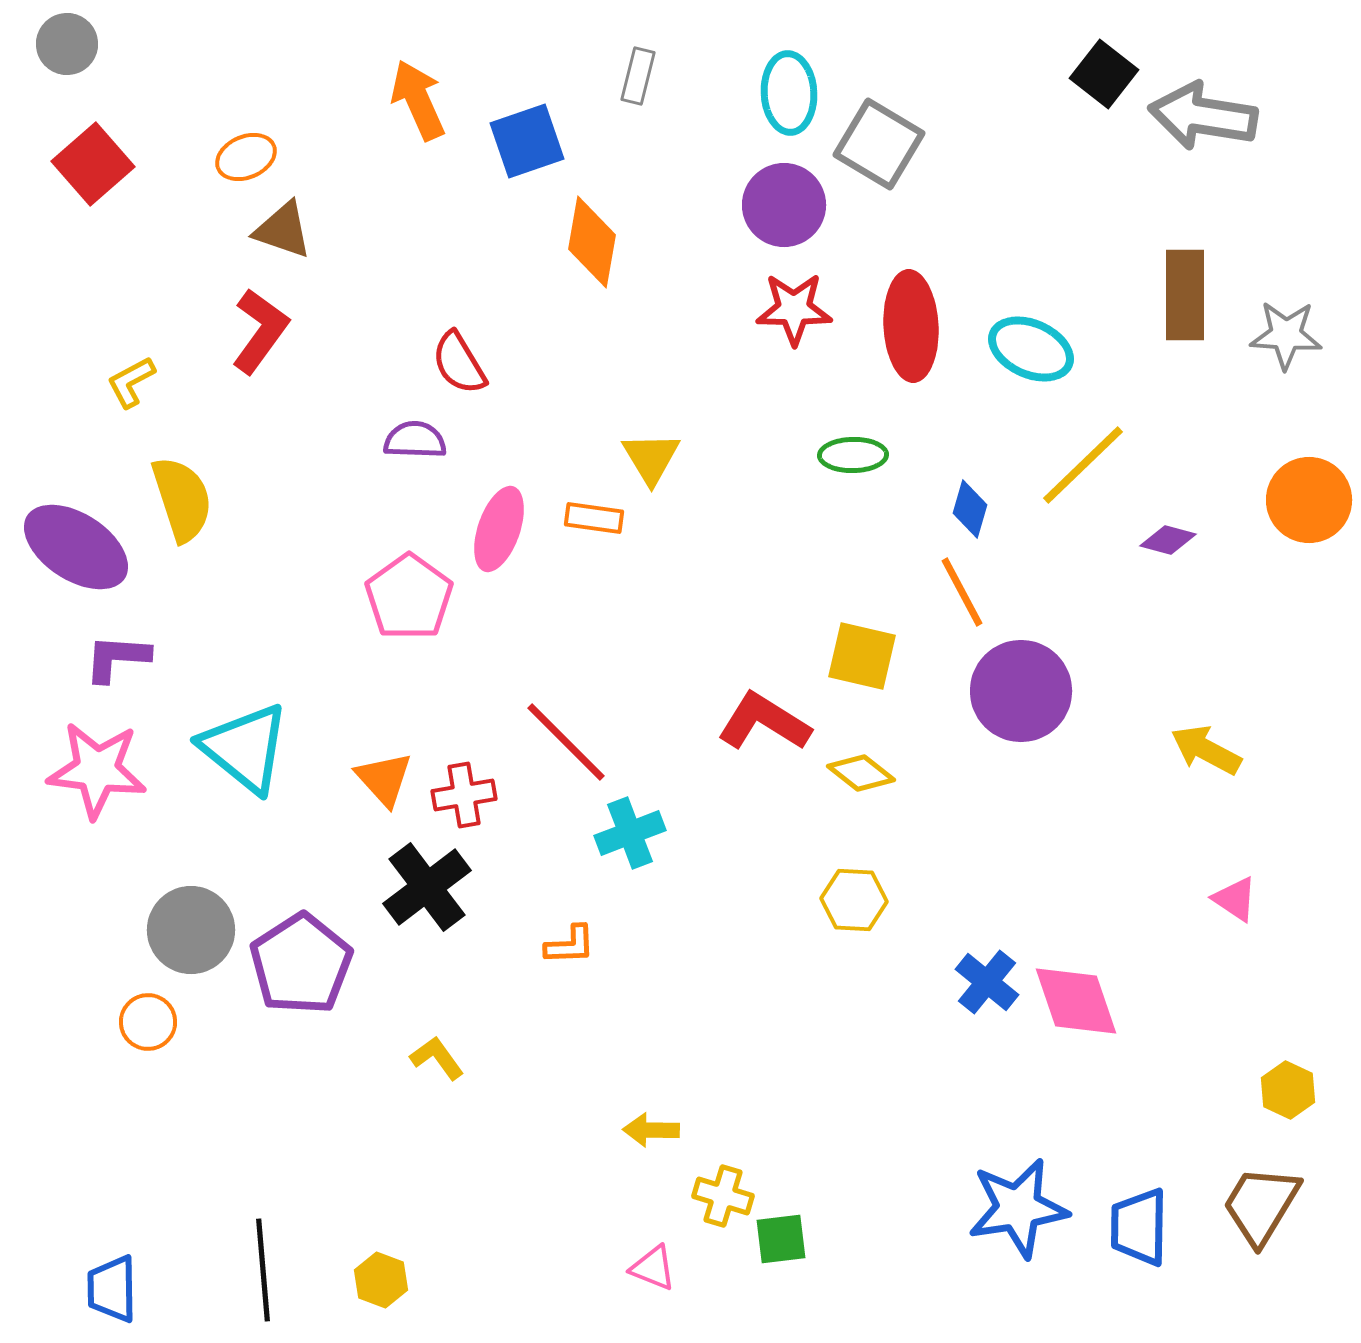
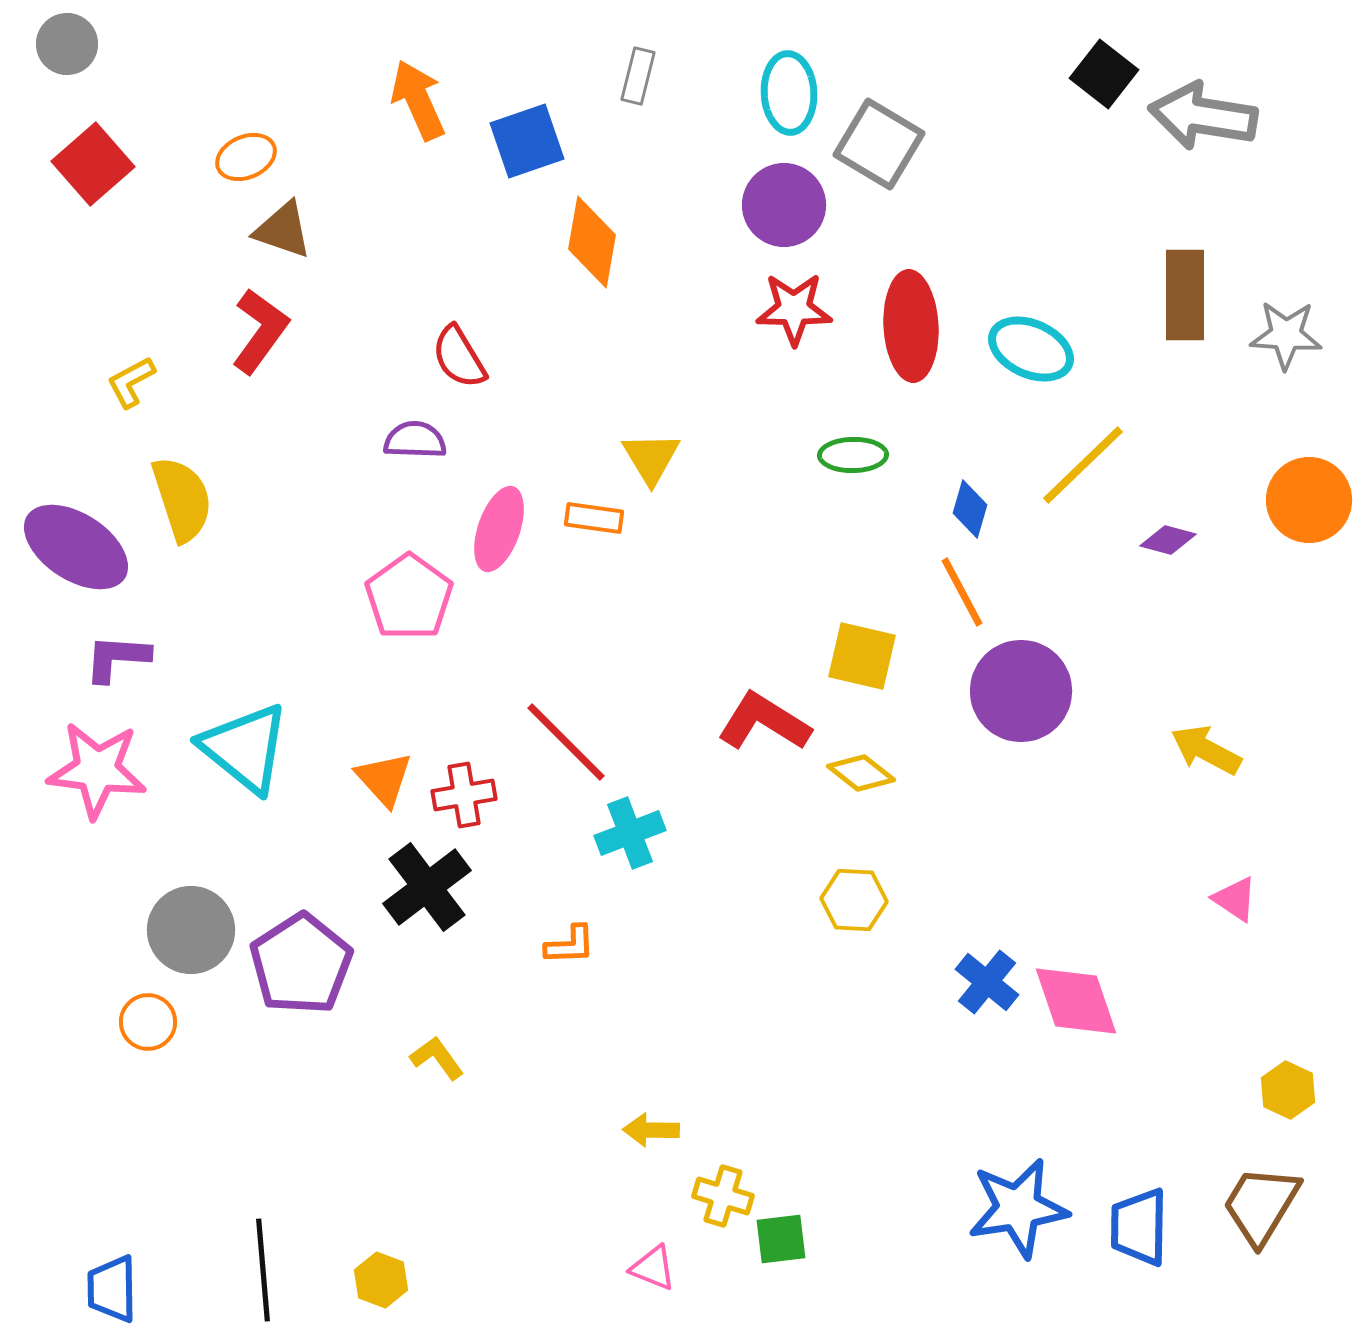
red semicircle at (459, 363): moved 6 px up
